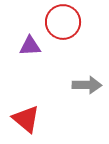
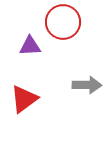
red triangle: moved 2 px left, 20 px up; rotated 44 degrees clockwise
